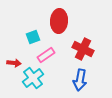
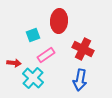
cyan square: moved 2 px up
cyan cross: rotated 10 degrees counterclockwise
